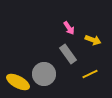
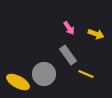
yellow arrow: moved 3 px right, 6 px up
gray rectangle: moved 1 px down
yellow line: moved 4 px left; rotated 49 degrees clockwise
